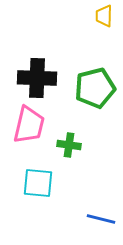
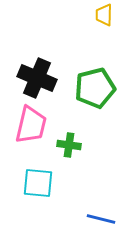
yellow trapezoid: moved 1 px up
black cross: rotated 21 degrees clockwise
pink trapezoid: moved 2 px right
